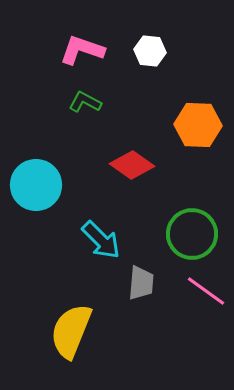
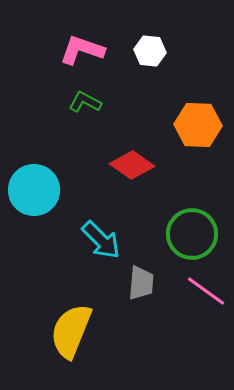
cyan circle: moved 2 px left, 5 px down
